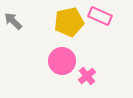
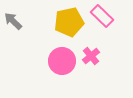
pink rectangle: moved 2 px right; rotated 20 degrees clockwise
pink cross: moved 4 px right, 20 px up
